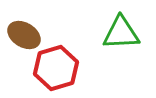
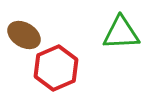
red hexagon: rotated 6 degrees counterclockwise
